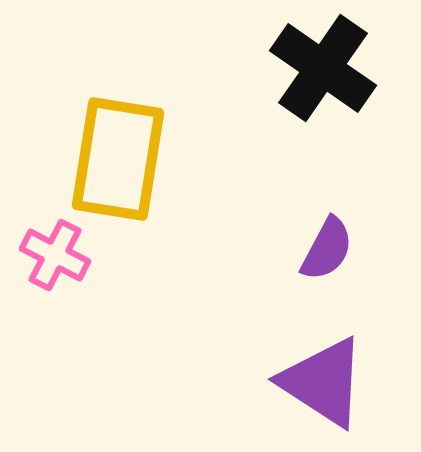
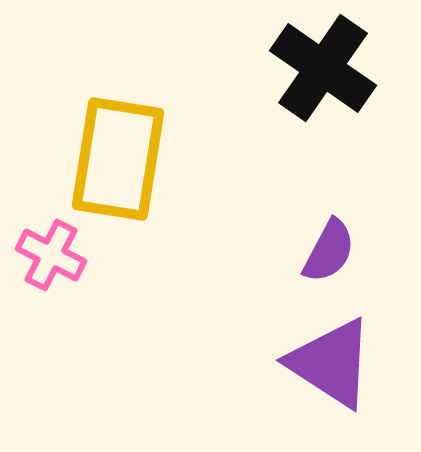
purple semicircle: moved 2 px right, 2 px down
pink cross: moved 4 px left
purple triangle: moved 8 px right, 19 px up
